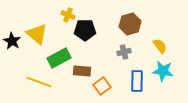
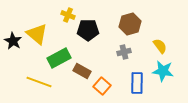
black pentagon: moved 3 px right
black star: moved 1 px right
brown rectangle: rotated 24 degrees clockwise
blue rectangle: moved 2 px down
orange square: rotated 12 degrees counterclockwise
